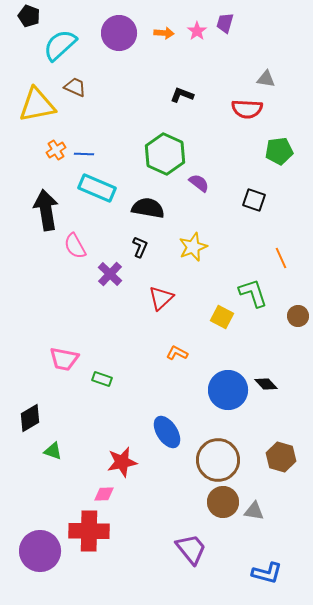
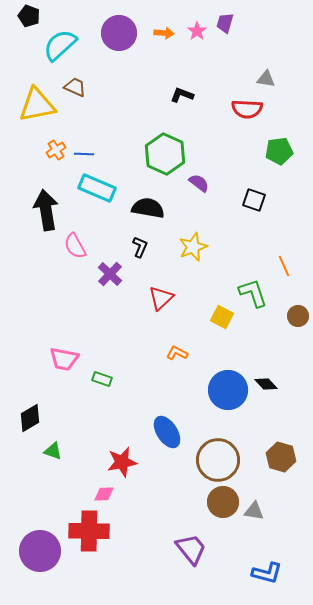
orange line at (281, 258): moved 3 px right, 8 px down
